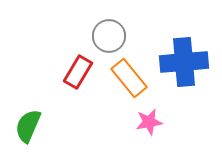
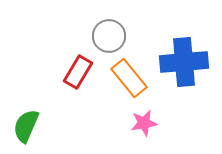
pink star: moved 5 px left, 1 px down
green semicircle: moved 2 px left
